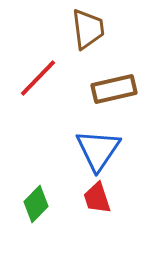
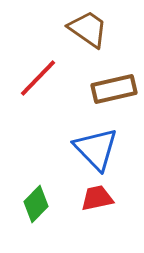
brown trapezoid: rotated 48 degrees counterclockwise
blue triangle: moved 2 px left, 1 px up; rotated 18 degrees counterclockwise
red trapezoid: rotated 96 degrees clockwise
